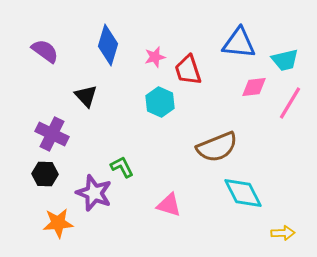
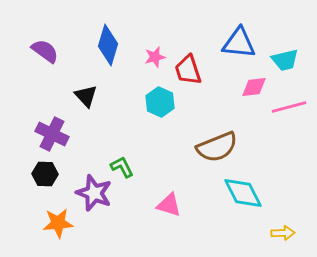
pink line: moved 1 px left, 4 px down; rotated 44 degrees clockwise
